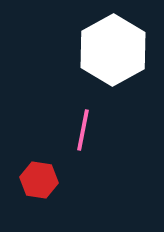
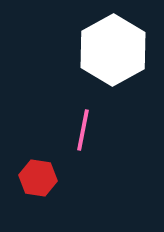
red hexagon: moved 1 px left, 2 px up
